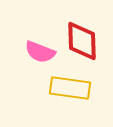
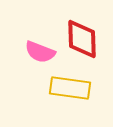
red diamond: moved 2 px up
